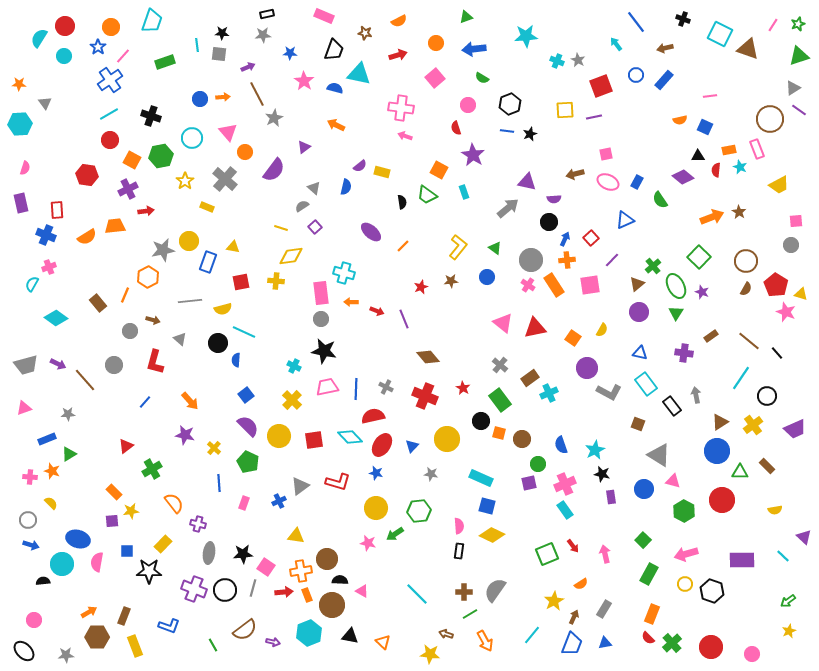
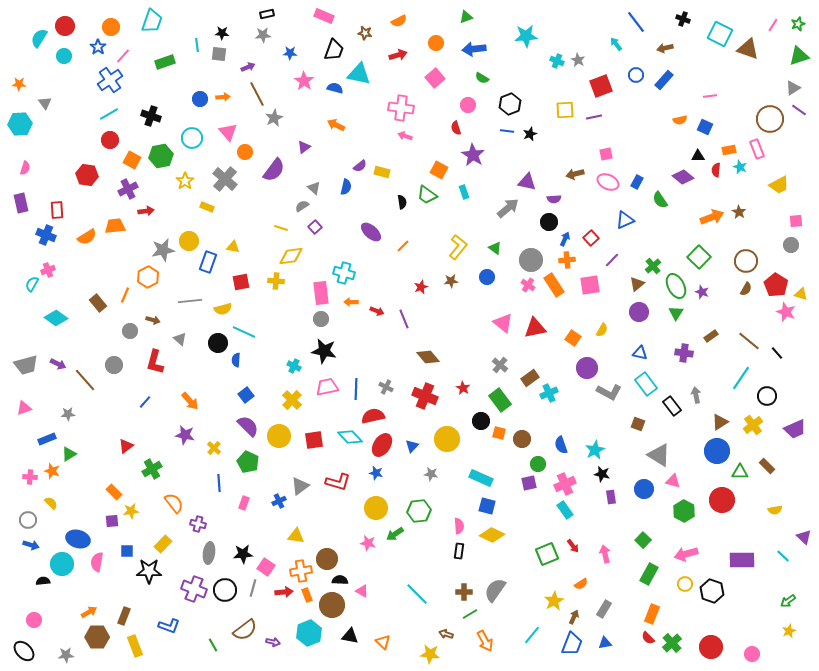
pink cross at (49, 267): moved 1 px left, 3 px down
